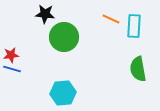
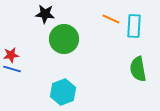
green circle: moved 2 px down
cyan hexagon: moved 1 px up; rotated 15 degrees counterclockwise
